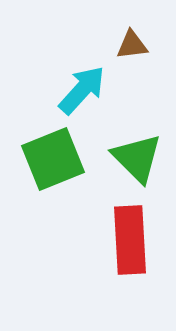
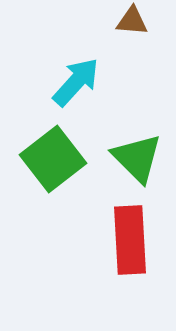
brown triangle: moved 24 px up; rotated 12 degrees clockwise
cyan arrow: moved 6 px left, 8 px up
green square: rotated 16 degrees counterclockwise
